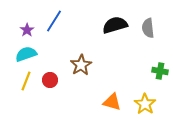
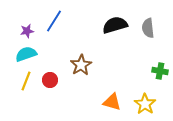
purple star: moved 1 px down; rotated 24 degrees clockwise
